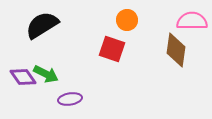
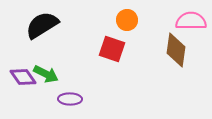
pink semicircle: moved 1 px left
purple ellipse: rotated 10 degrees clockwise
